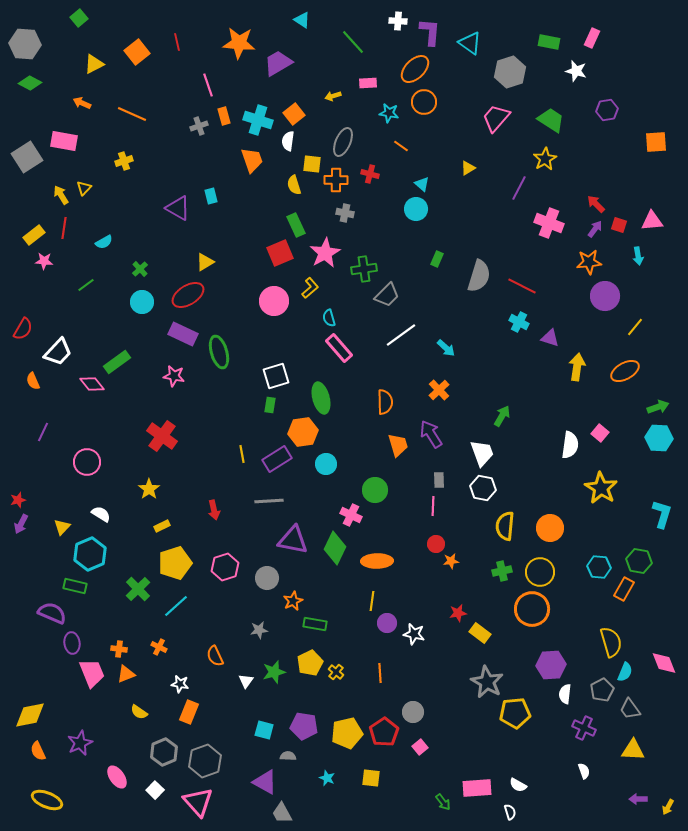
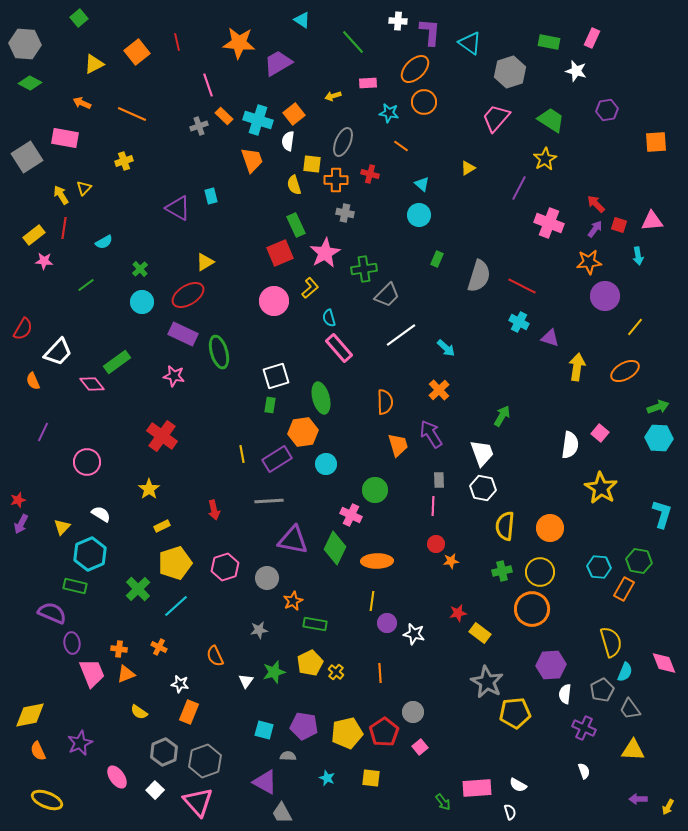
orange rectangle at (224, 116): rotated 30 degrees counterclockwise
pink rectangle at (64, 141): moved 1 px right, 3 px up
cyan circle at (416, 209): moved 3 px right, 6 px down
